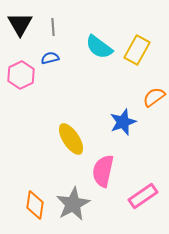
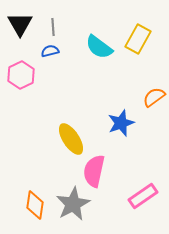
yellow rectangle: moved 1 px right, 11 px up
blue semicircle: moved 7 px up
blue star: moved 2 px left, 1 px down
pink semicircle: moved 9 px left
